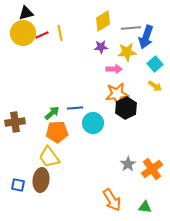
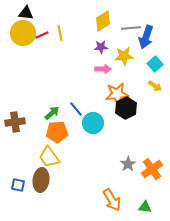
black triangle: rotated 21 degrees clockwise
yellow star: moved 3 px left, 4 px down
pink arrow: moved 11 px left
blue line: moved 1 px right, 1 px down; rotated 56 degrees clockwise
